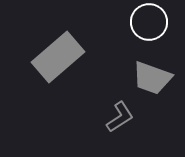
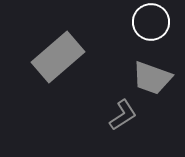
white circle: moved 2 px right
gray L-shape: moved 3 px right, 2 px up
